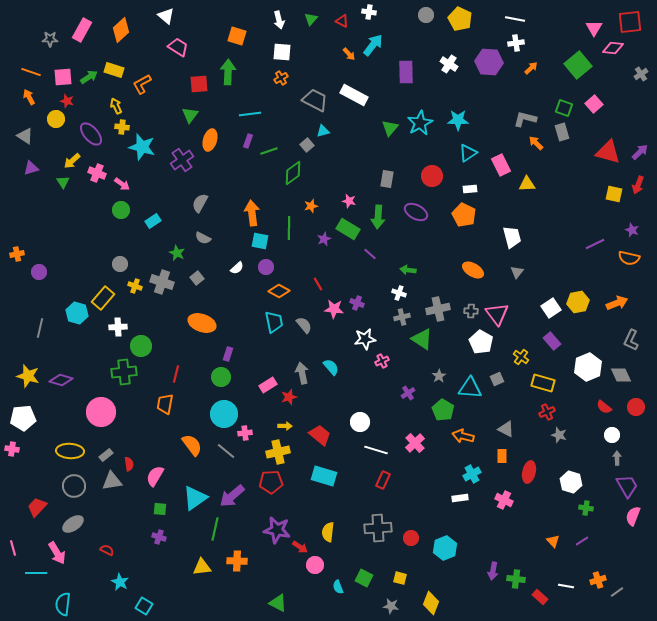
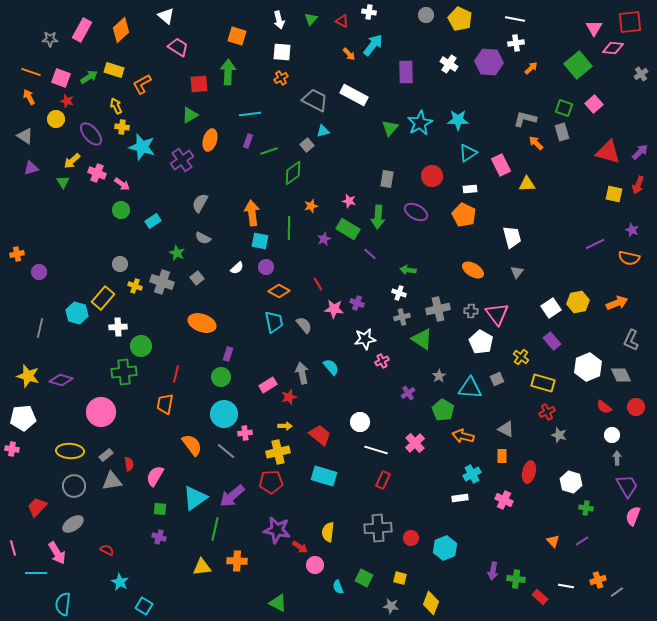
pink square at (63, 77): moved 2 px left, 1 px down; rotated 24 degrees clockwise
green triangle at (190, 115): rotated 24 degrees clockwise
